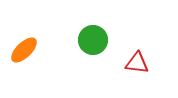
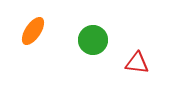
orange ellipse: moved 9 px right, 19 px up; rotated 12 degrees counterclockwise
